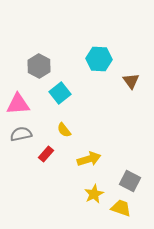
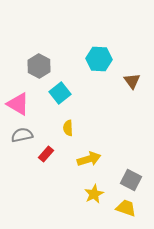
brown triangle: moved 1 px right
pink triangle: rotated 35 degrees clockwise
yellow semicircle: moved 4 px right, 2 px up; rotated 35 degrees clockwise
gray semicircle: moved 1 px right, 1 px down
gray square: moved 1 px right, 1 px up
yellow trapezoid: moved 5 px right
